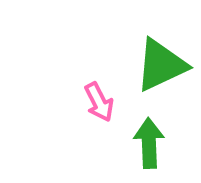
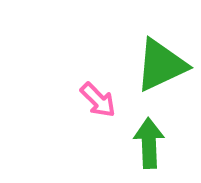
pink arrow: moved 1 px left, 2 px up; rotated 18 degrees counterclockwise
